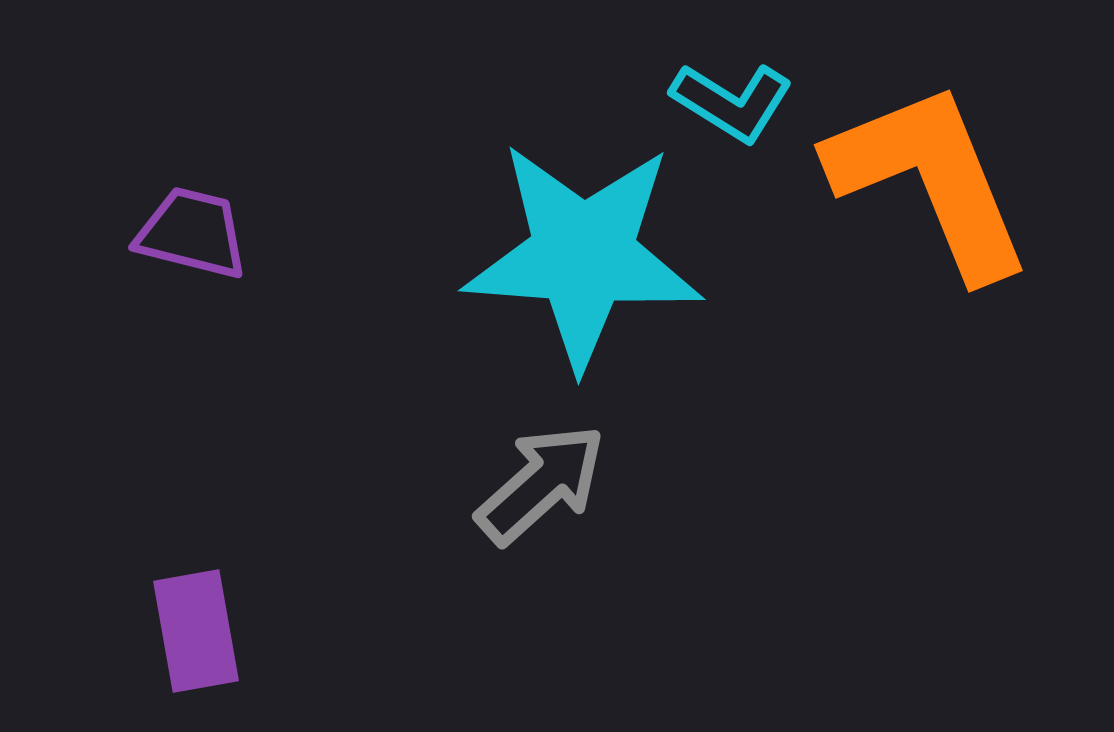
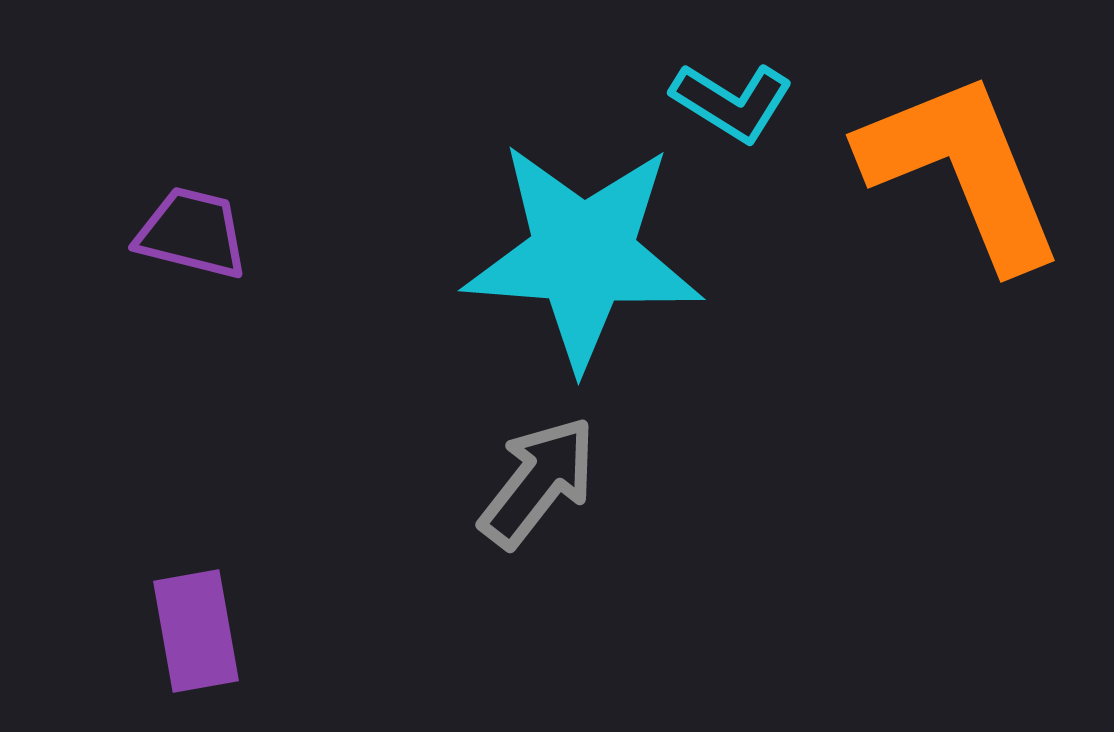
orange L-shape: moved 32 px right, 10 px up
gray arrow: moved 3 px left, 2 px up; rotated 10 degrees counterclockwise
